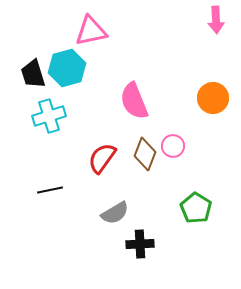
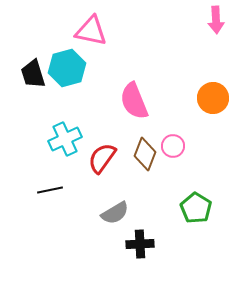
pink triangle: rotated 24 degrees clockwise
cyan cross: moved 16 px right, 23 px down; rotated 8 degrees counterclockwise
